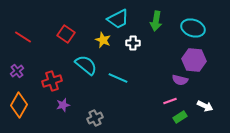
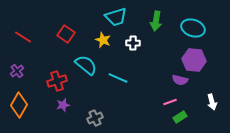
cyan trapezoid: moved 2 px left, 2 px up; rotated 10 degrees clockwise
red cross: moved 5 px right
pink line: moved 1 px down
white arrow: moved 7 px right, 4 px up; rotated 49 degrees clockwise
